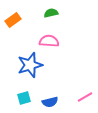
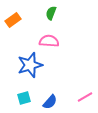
green semicircle: rotated 56 degrees counterclockwise
blue semicircle: rotated 35 degrees counterclockwise
